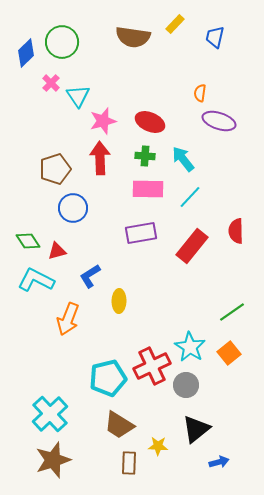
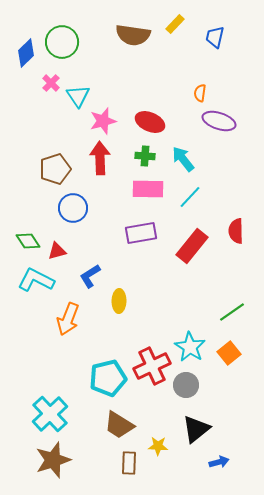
brown semicircle: moved 2 px up
